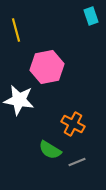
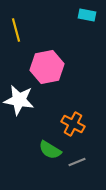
cyan rectangle: moved 4 px left, 1 px up; rotated 60 degrees counterclockwise
